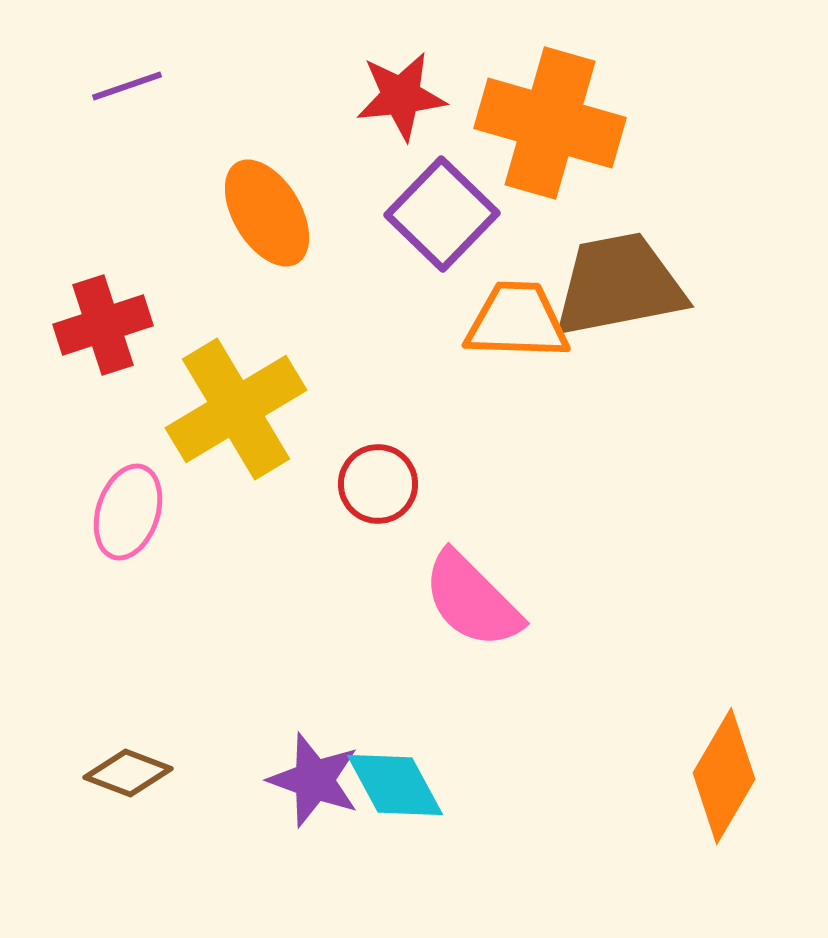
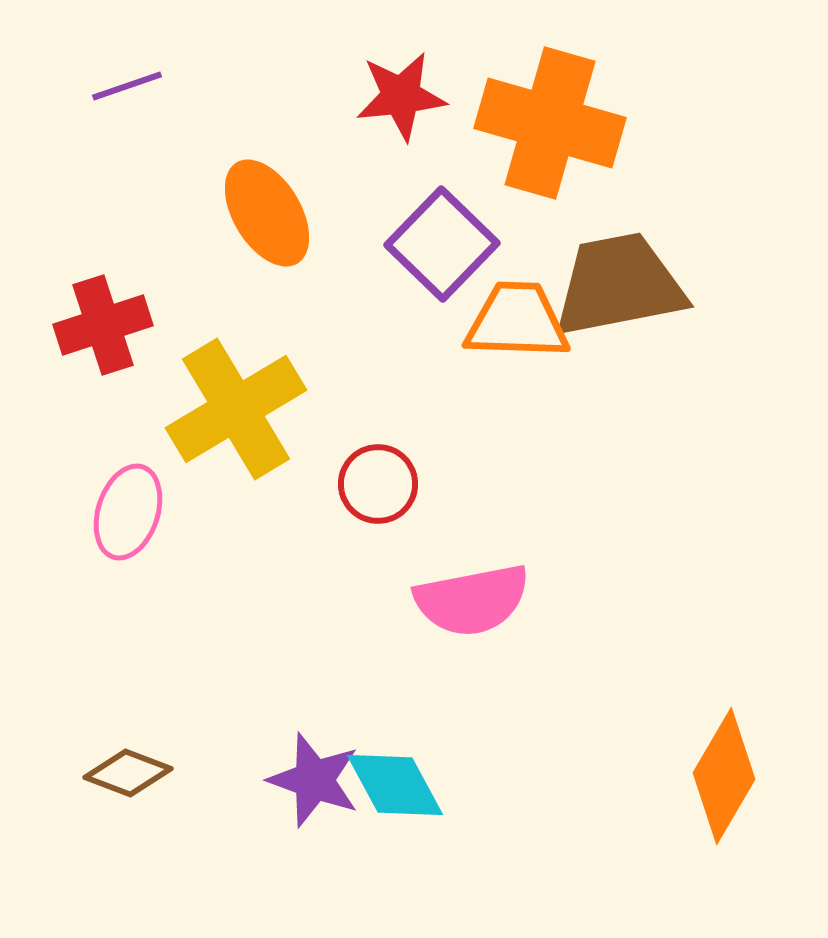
purple square: moved 30 px down
pink semicircle: rotated 56 degrees counterclockwise
